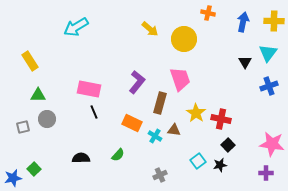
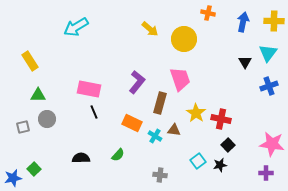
gray cross: rotated 32 degrees clockwise
